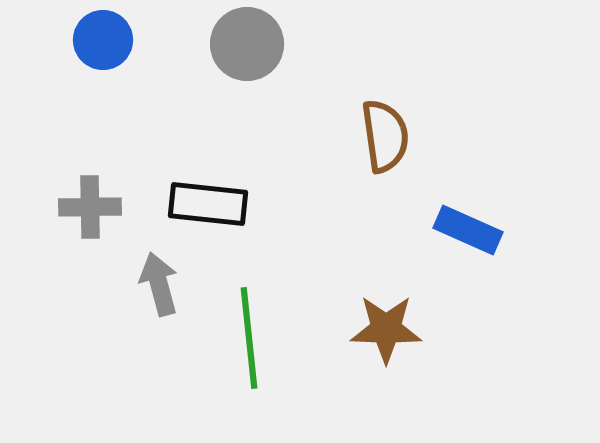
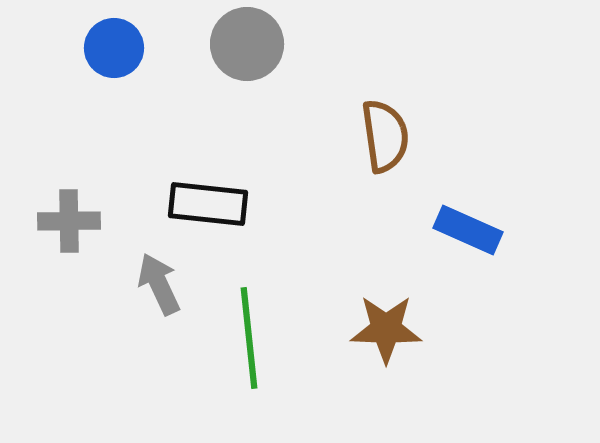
blue circle: moved 11 px right, 8 px down
gray cross: moved 21 px left, 14 px down
gray arrow: rotated 10 degrees counterclockwise
